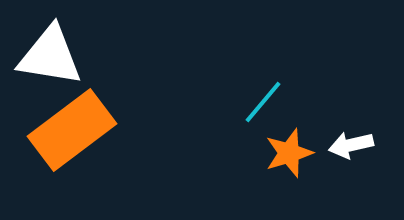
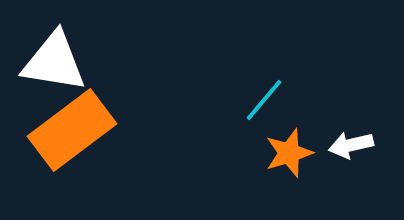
white triangle: moved 4 px right, 6 px down
cyan line: moved 1 px right, 2 px up
